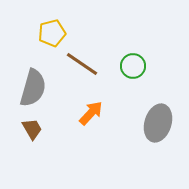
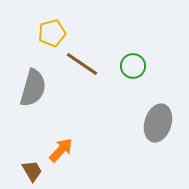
orange arrow: moved 30 px left, 37 px down
brown trapezoid: moved 42 px down
